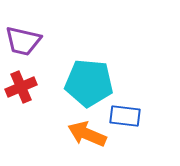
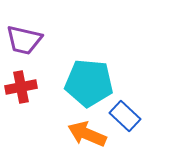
purple trapezoid: moved 1 px right, 1 px up
red cross: rotated 12 degrees clockwise
blue rectangle: rotated 36 degrees clockwise
